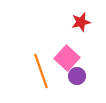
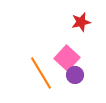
orange line: moved 2 px down; rotated 12 degrees counterclockwise
purple circle: moved 2 px left, 1 px up
